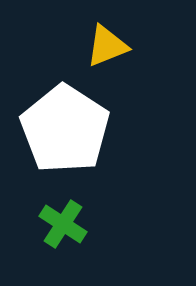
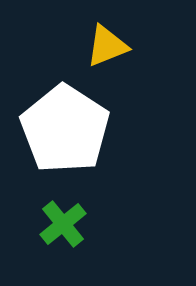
green cross: rotated 18 degrees clockwise
